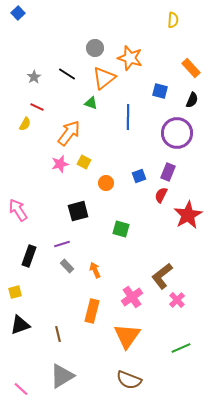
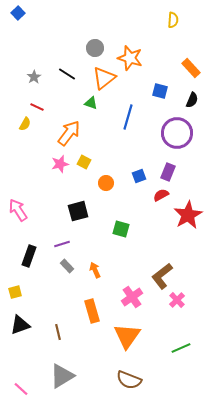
blue line at (128, 117): rotated 15 degrees clockwise
red semicircle at (161, 195): rotated 35 degrees clockwise
orange rectangle at (92, 311): rotated 30 degrees counterclockwise
brown line at (58, 334): moved 2 px up
